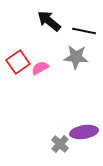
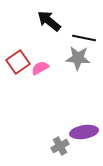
black line: moved 7 px down
gray star: moved 2 px right, 1 px down
gray cross: moved 2 px down; rotated 18 degrees clockwise
